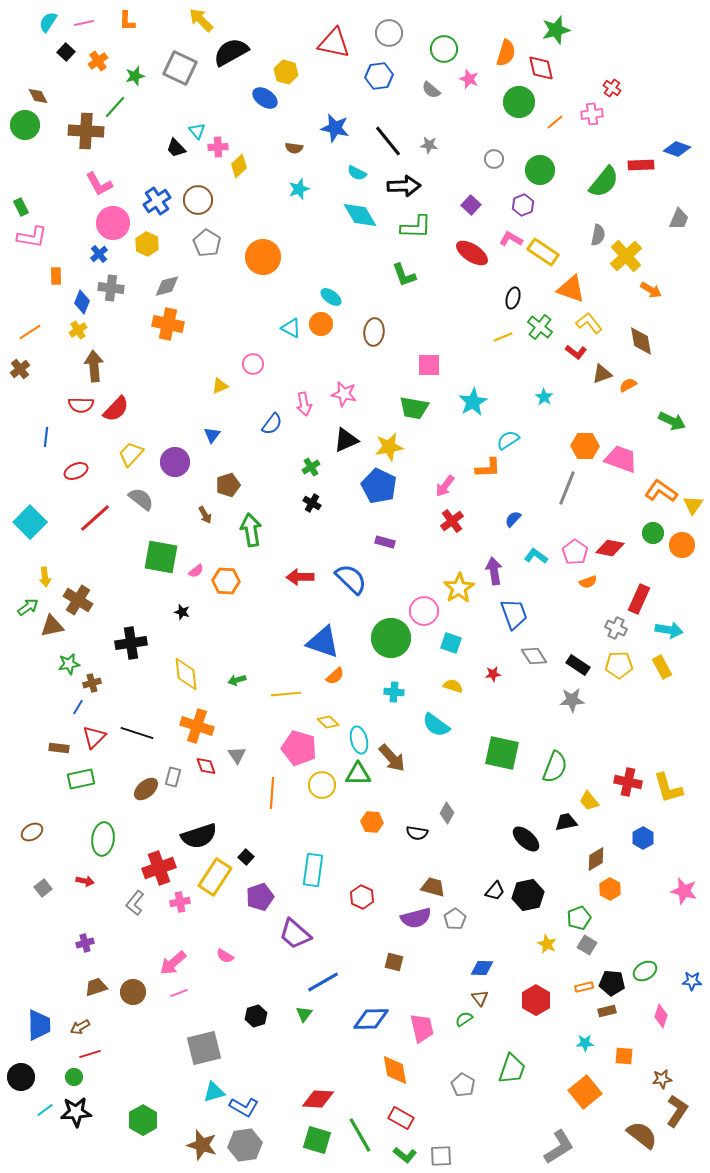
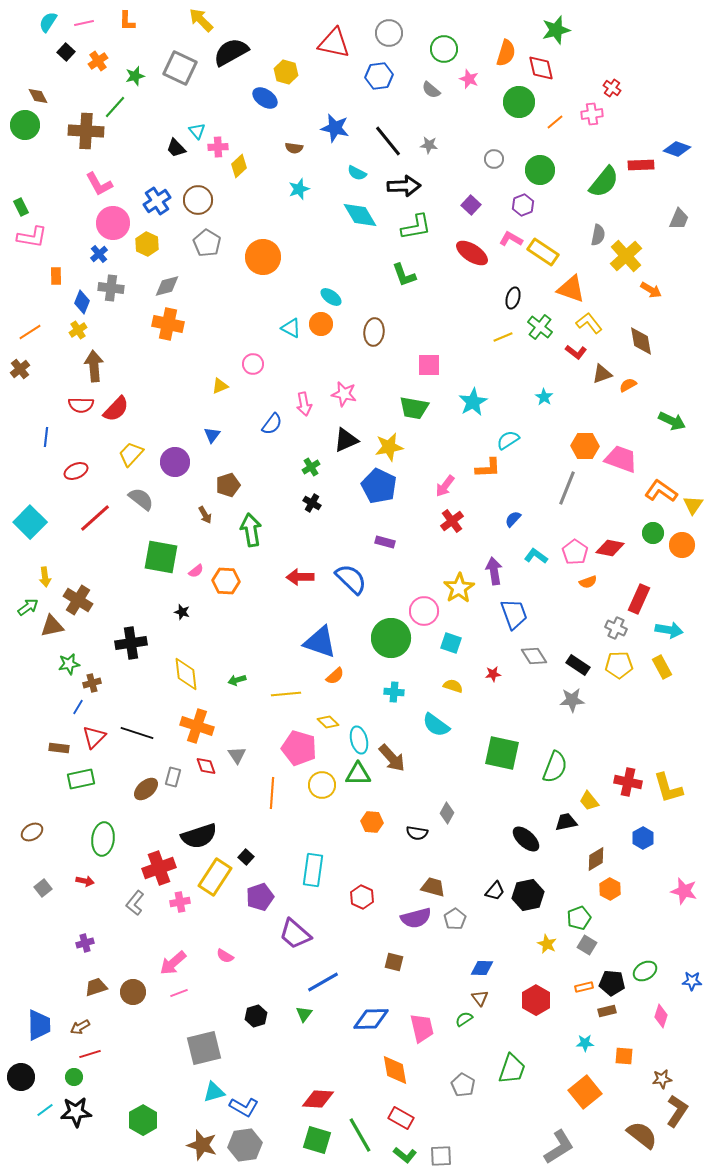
green L-shape at (416, 227): rotated 12 degrees counterclockwise
blue triangle at (323, 642): moved 3 px left
